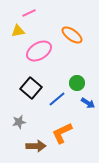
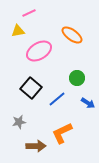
green circle: moved 5 px up
